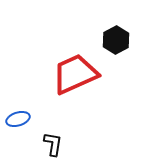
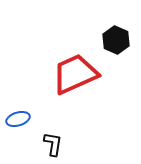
black hexagon: rotated 8 degrees counterclockwise
